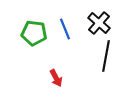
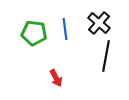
blue line: rotated 15 degrees clockwise
